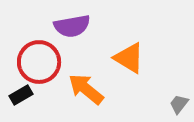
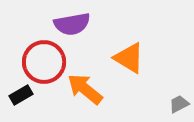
purple semicircle: moved 2 px up
red circle: moved 5 px right
orange arrow: moved 1 px left
gray trapezoid: rotated 25 degrees clockwise
